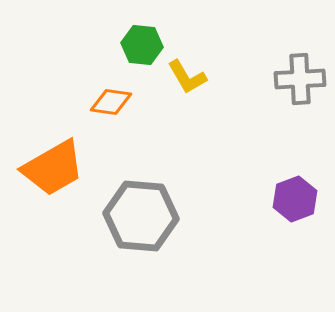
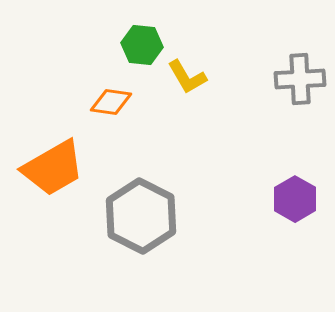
purple hexagon: rotated 9 degrees counterclockwise
gray hexagon: rotated 22 degrees clockwise
